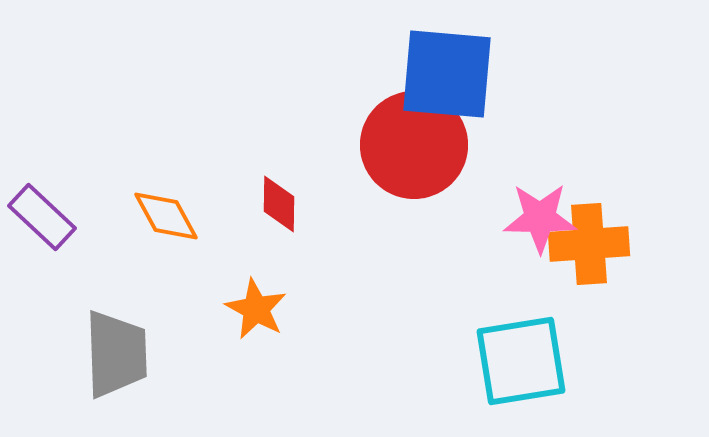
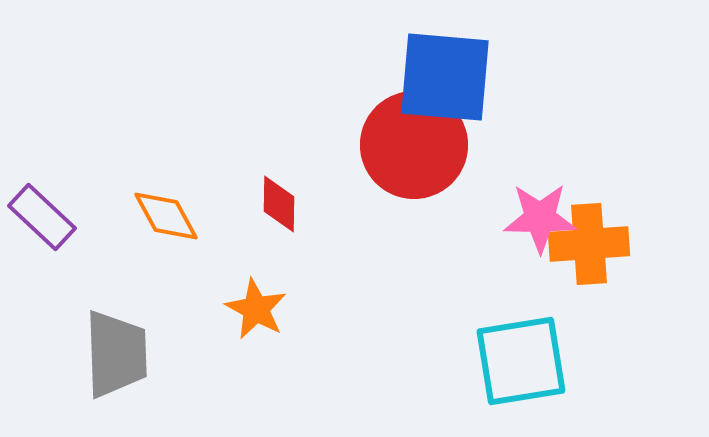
blue square: moved 2 px left, 3 px down
